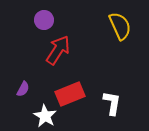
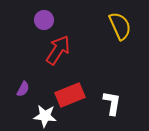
red rectangle: moved 1 px down
white star: rotated 25 degrees counterclockwise
